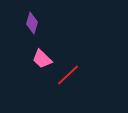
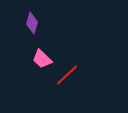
red line: moved 1 px left
